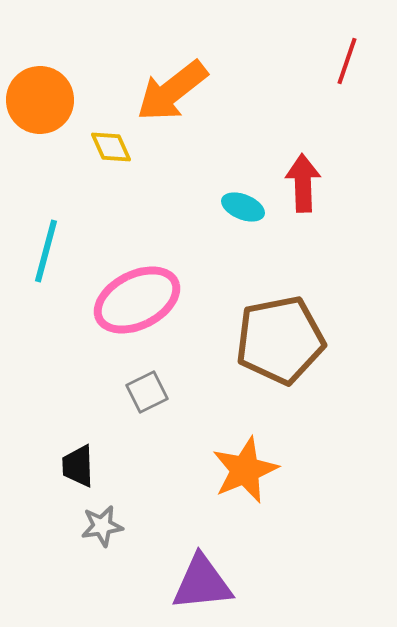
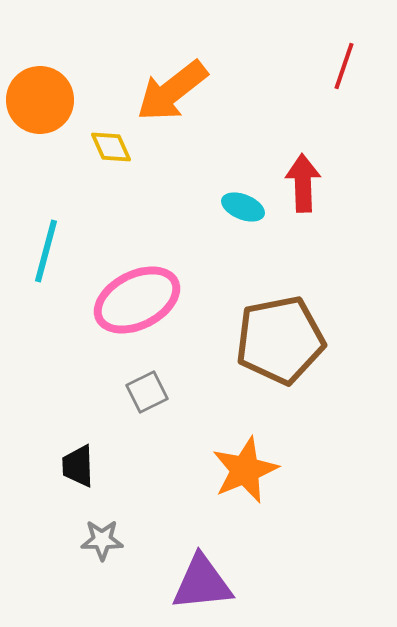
red line: moved 3 px left, 5 px down
gray star: moved 14 px down; rotated 9 degrees clockwise
